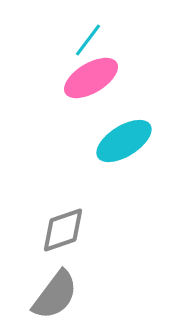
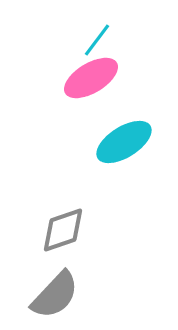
cyan line: moved 9 px right
cyan ellipse: moved 1 px down
gray semicircle: rotated 6 degrees clockwise
